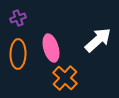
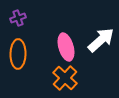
white arrow: moved 3 px right
pink ellipse: moved 15 px right, 1 px up
